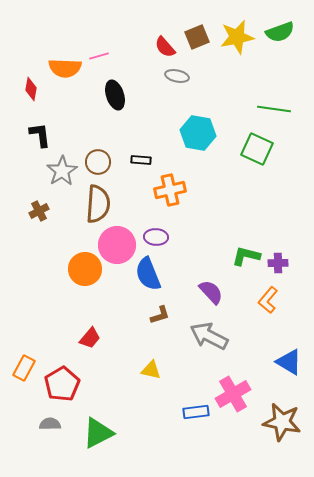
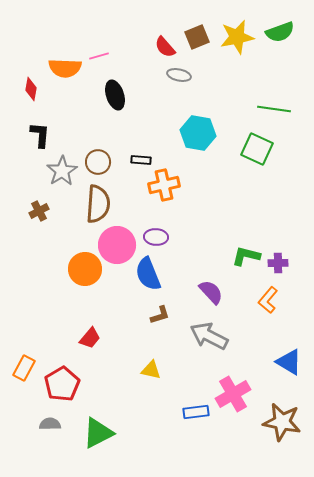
gray ellipse: moved 2 px right, 1 px up
black L-shape: rotated 12 degrees clockwise
orange cross: moved 6 px left, 5 px up
